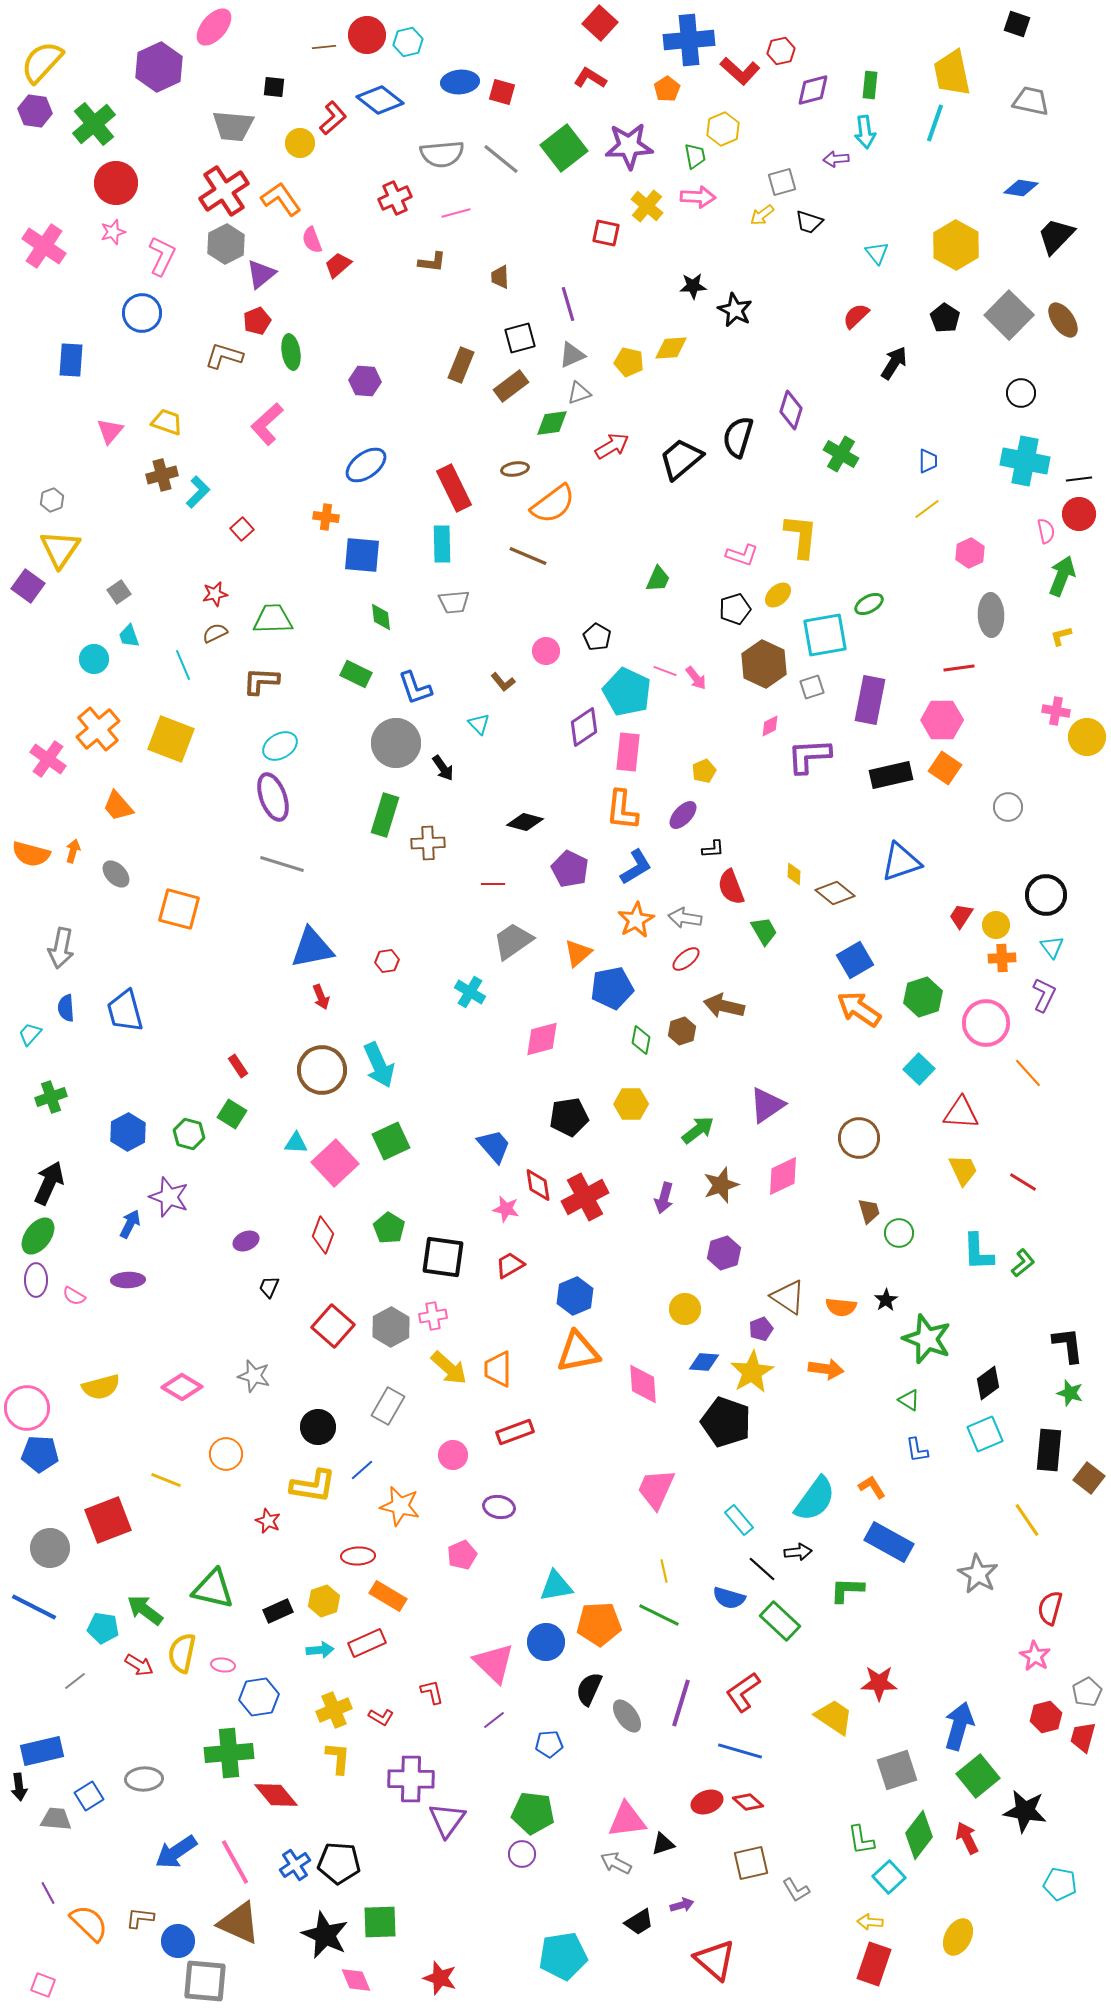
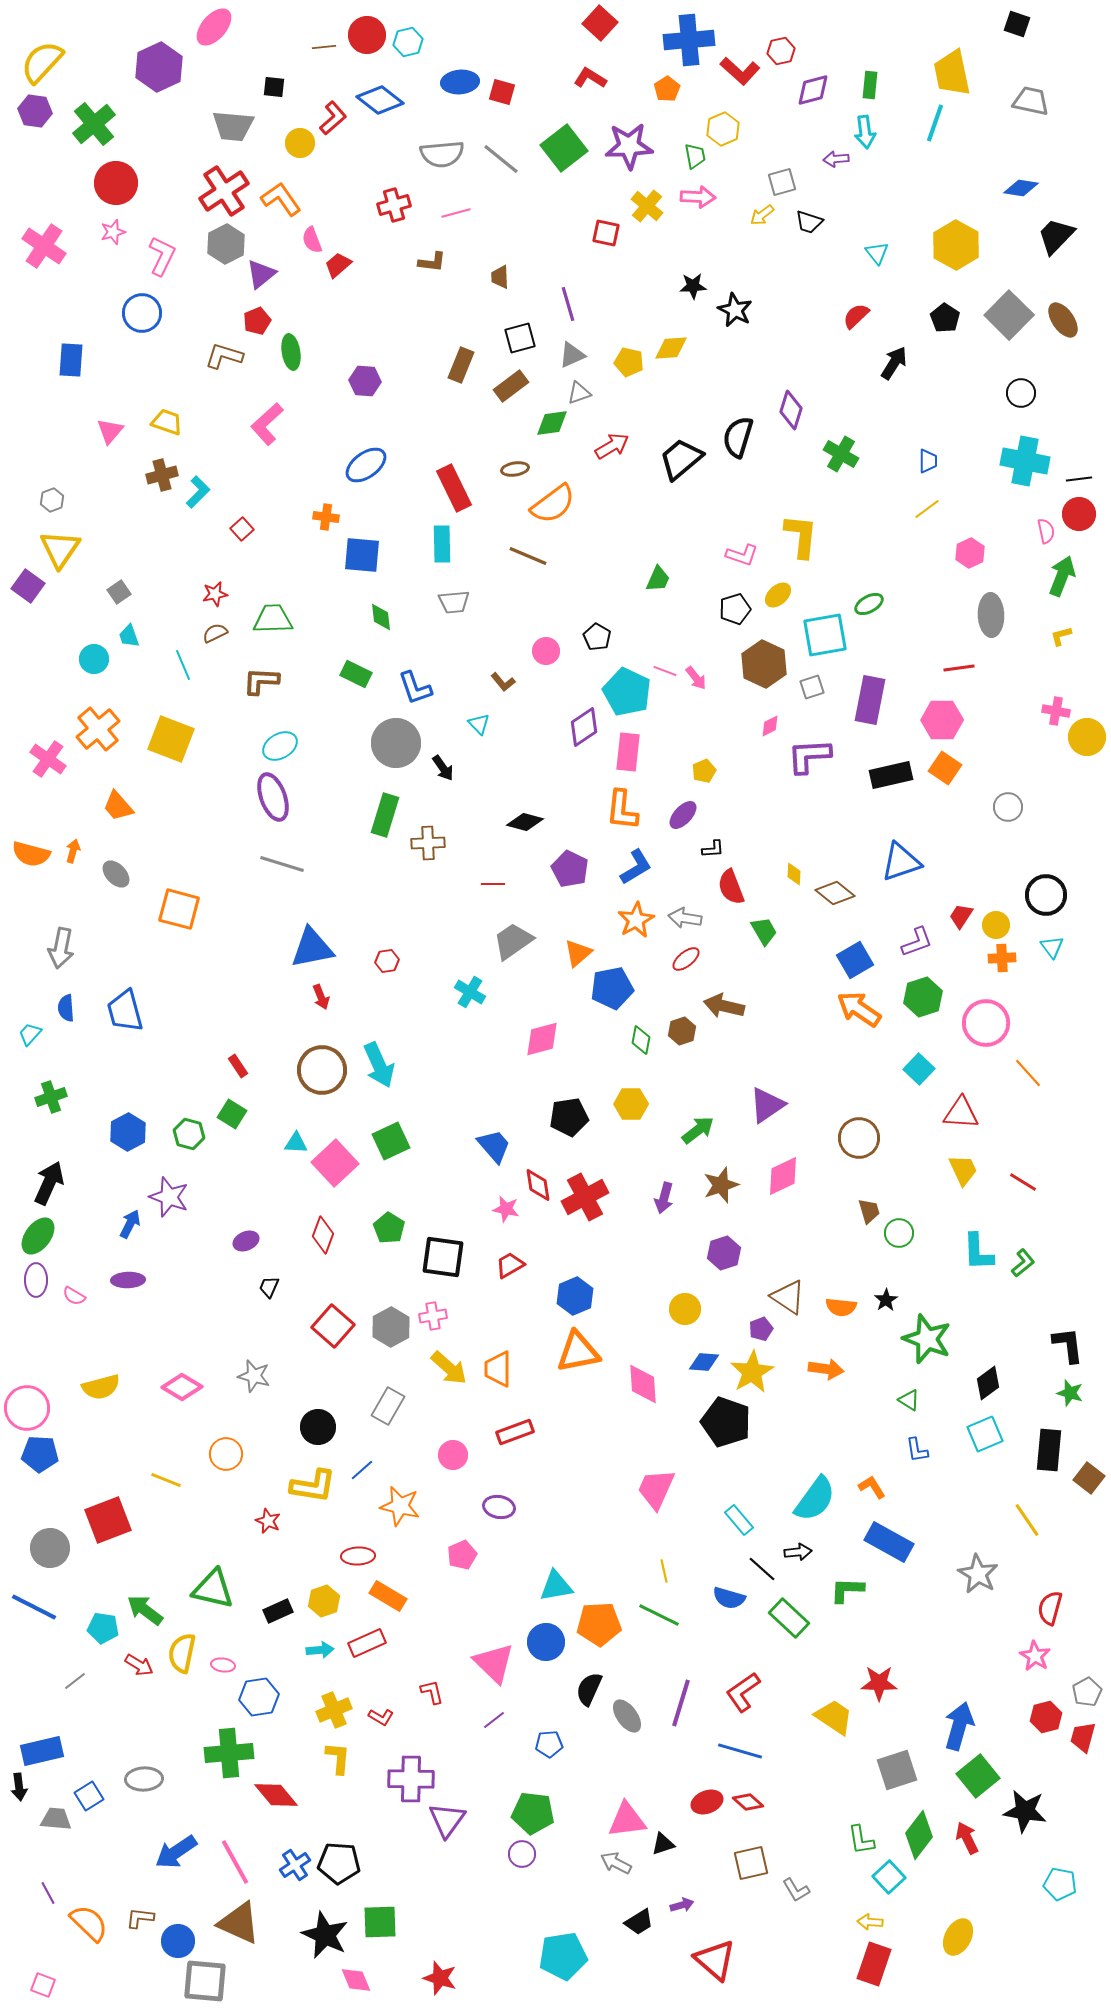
red cross at (395, 198): moved 1 px left, 7 px down; rotated 8 degrees clockwise
purple L-shape at (1044, 995): moved 127 px left, 53 px up; rotated 44 degrees clockwise
green rectangle at (780, 1621): moved 9 px right, 3 px up
